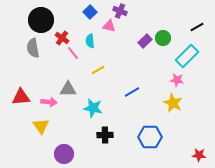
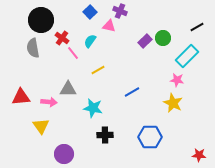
cyan semicircle: rotated 40 degrees clockwise
